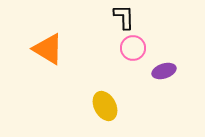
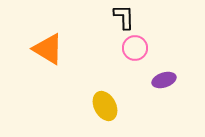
pink circle: moved 2 px right
purple ellipse: moved 9 px down
